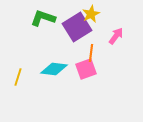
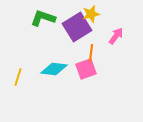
yellow star: rotated 12 degrees clockwise
